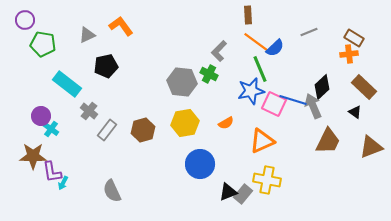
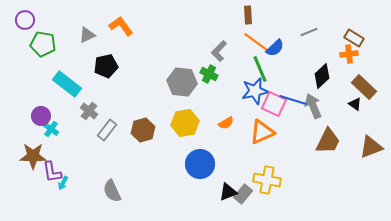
black diamond at (322, 87): moved 11 px up
blue star at (251, 91): moved 4 px right
black triangle at (355, 112): moved 8 px up
orange triangle at (262, 141): moved 9 px up
